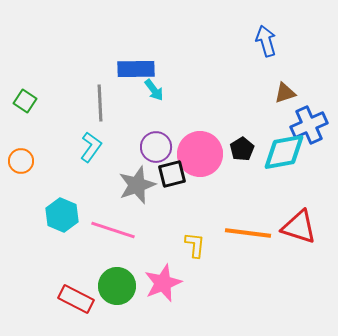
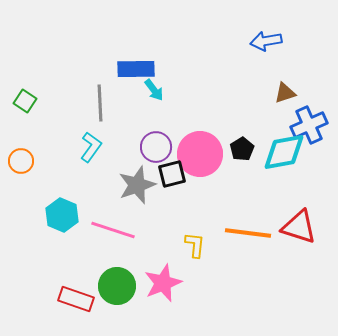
blue arrow: rotated 84 degrees counterclockwise
red rectangle: rotated 8 degrees counterclockwise
